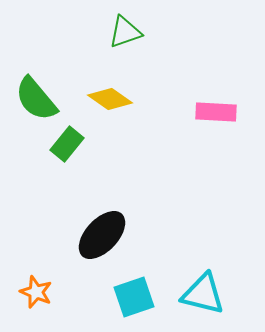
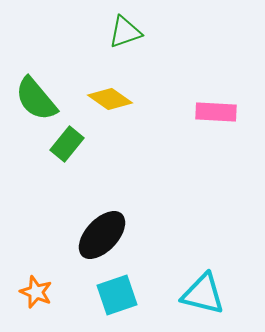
cyan square: moved 17 px left, 2 px up
